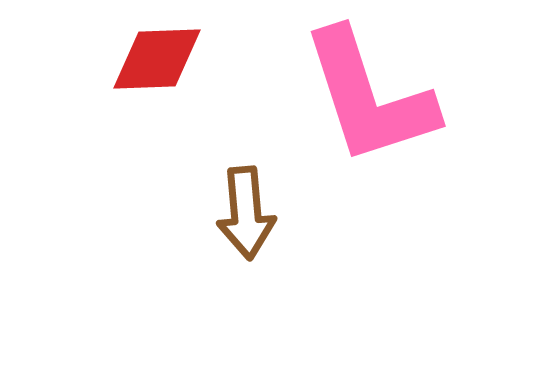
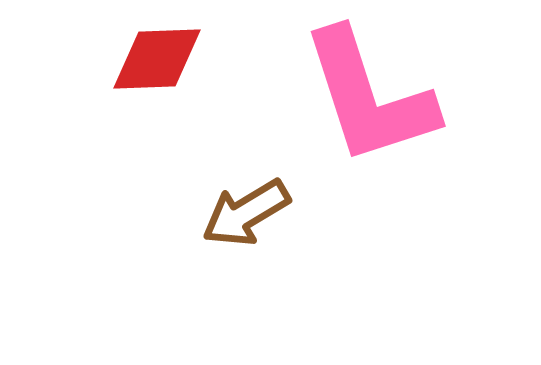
brown arrow: rotated 64 degrees clockwise
